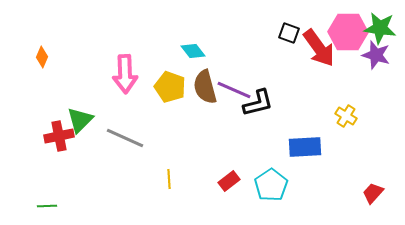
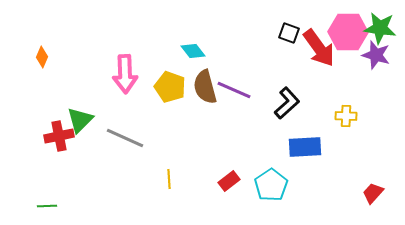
black L-shape: moved 29 px right; rotated 28 degrees counterclockwise
yellow cross: rotated 30 degrees counterclockwise
